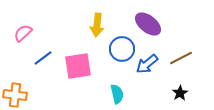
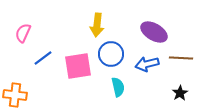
purple ellipse: moved 6 px right, 8 px down; rotated 8 degrees counterclockwise
pink semicircle: rotated 24 degrees counterclockwise
blue circle: moved 11 px left, 5 px down
brown line: rotated 30 degrees clockwise
blue arrow: rotated 25 degrees clockwise
cyan semicircle: moved 1 px right, 7 px up
